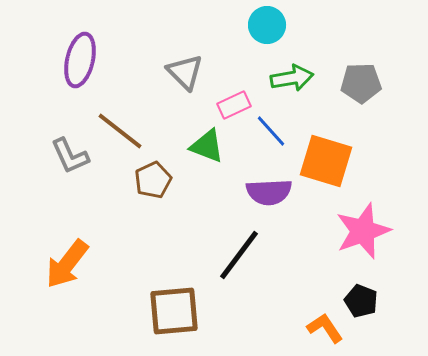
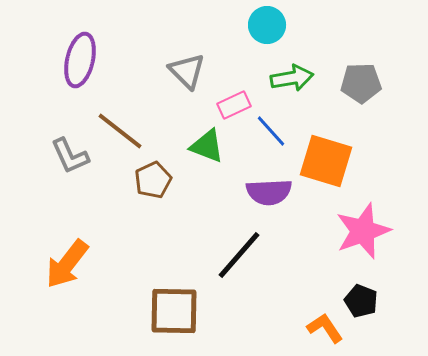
gray triangle: moved 2 px right, 1 px up
black line: rotated 4 degrees clockwise
brown square: rotated 6 degrees clockwise
